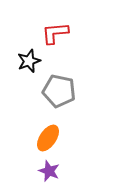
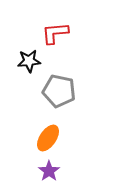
black star: rotated 15 degrees clockwise
purple star: rotated 15 degrees clockwise
